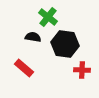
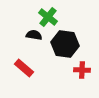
black semicircle: moved 1 px right, 2 px up
